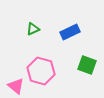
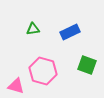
green triangle: rotated 16 degrees clockwise
pink hexagon: moved 2 px right
pink triangle: rotated 24 degrees counterclockwise
